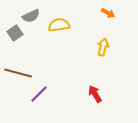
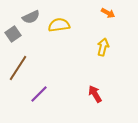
gray semicircle: moved 1 px down
gray square: moved 2 px left, 1 px down
brown line: moved 5 px up; rotated 72 degrees counterclockwise
